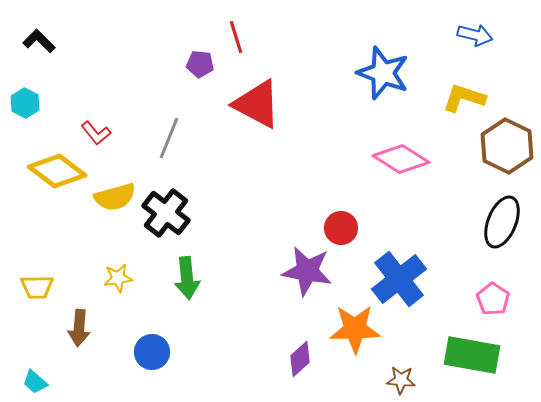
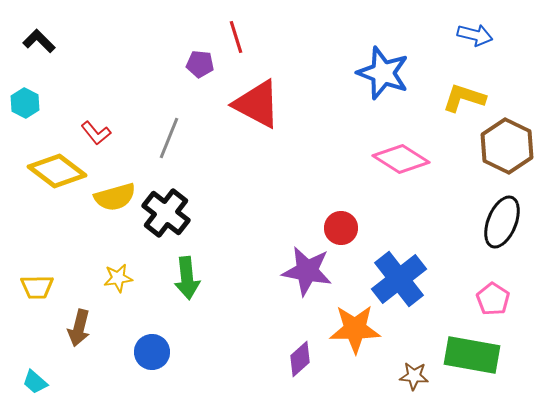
brown arrow: rotated 9 degrees clockwise
brown star: moved 13 px right, 4 px up
